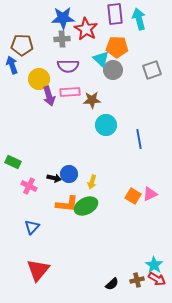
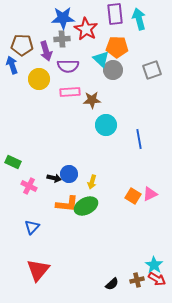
purple arrow: moved 3 px left, 45 px up
